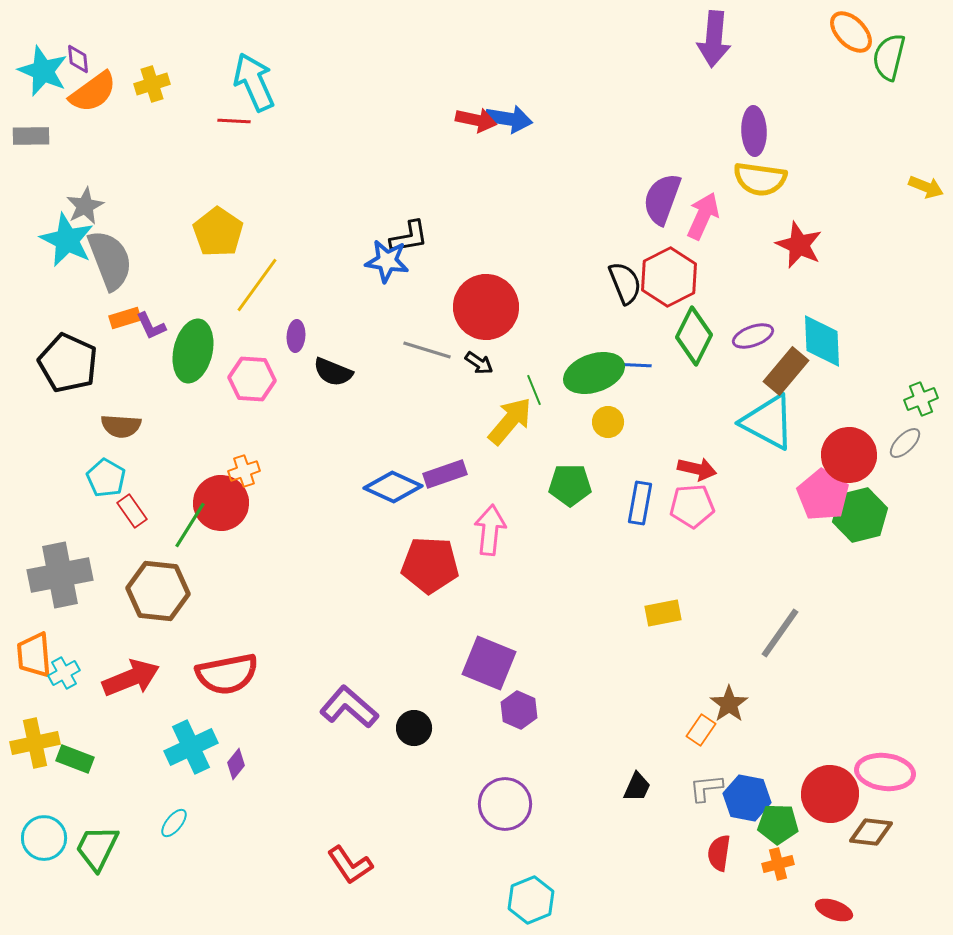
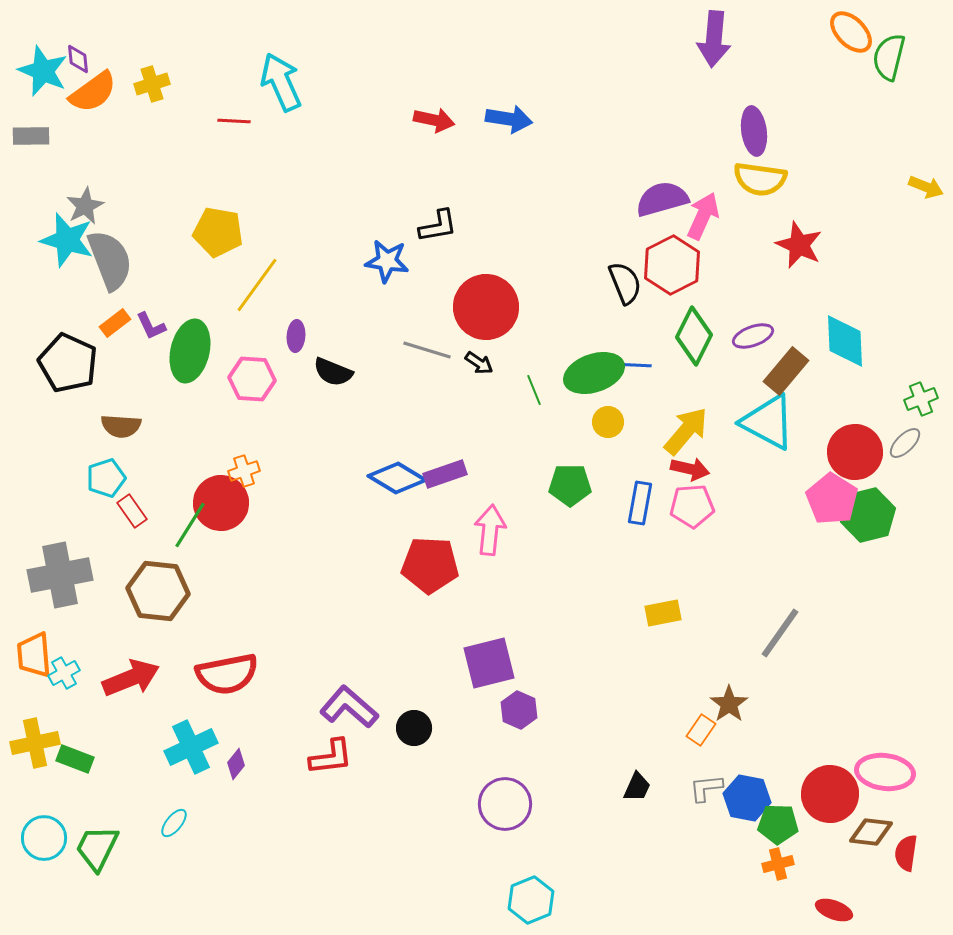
cyan arrow at (254, 82): moved 27 px right
red arrow at (476, 120): moved 42 px left
purple ellipse at (754, 131): rotated 6 degrees counterclockwise
purple semicircle at (662, 199): rotated 54 degrees clockwise
yellow pentagon at (218, 232): rotated 24 degrees counterclockwise
black L-shape at (409, 237): moved 29 px right, 11 px up
cyan star at (67, 240): rotated 10 degrees counterclockwise
red hexagon at (669, 277): moved 3 px right, 12 px up
orange rectangle at (125, 318): moved 10 px left, 5 px down; rotated 20 degrees counterclockwise
cyan diamond at (822, 341): moved 23 px right
green ellipse at (193, 351): moved 3 px left
yellow arrow at (510, 421): moved 176 px right, 10 px down
red circle at (849, 455): moved 6 px right, 3 px up
red arrow at (697, 469): moved 7 px left
cyan pentagon at (106, 478): rotated 24 degrees clockwise
blue diamond at (393, 487): moved 4 px right, 9 px up; rotated 6 degrees clockwise
pink pentagon at (823, 495): moved 9 px right, 4 px down
green hexagon at (860, 515): moved 8 px right
purple square at (489, 663): rotated 36 degrees counterclockwise
red semicircle at (719, 853): moved 187 px right
red L-shape at (350, 865): moved 19 px left, 108 px up; rotated 63 degrees counterclockwise
